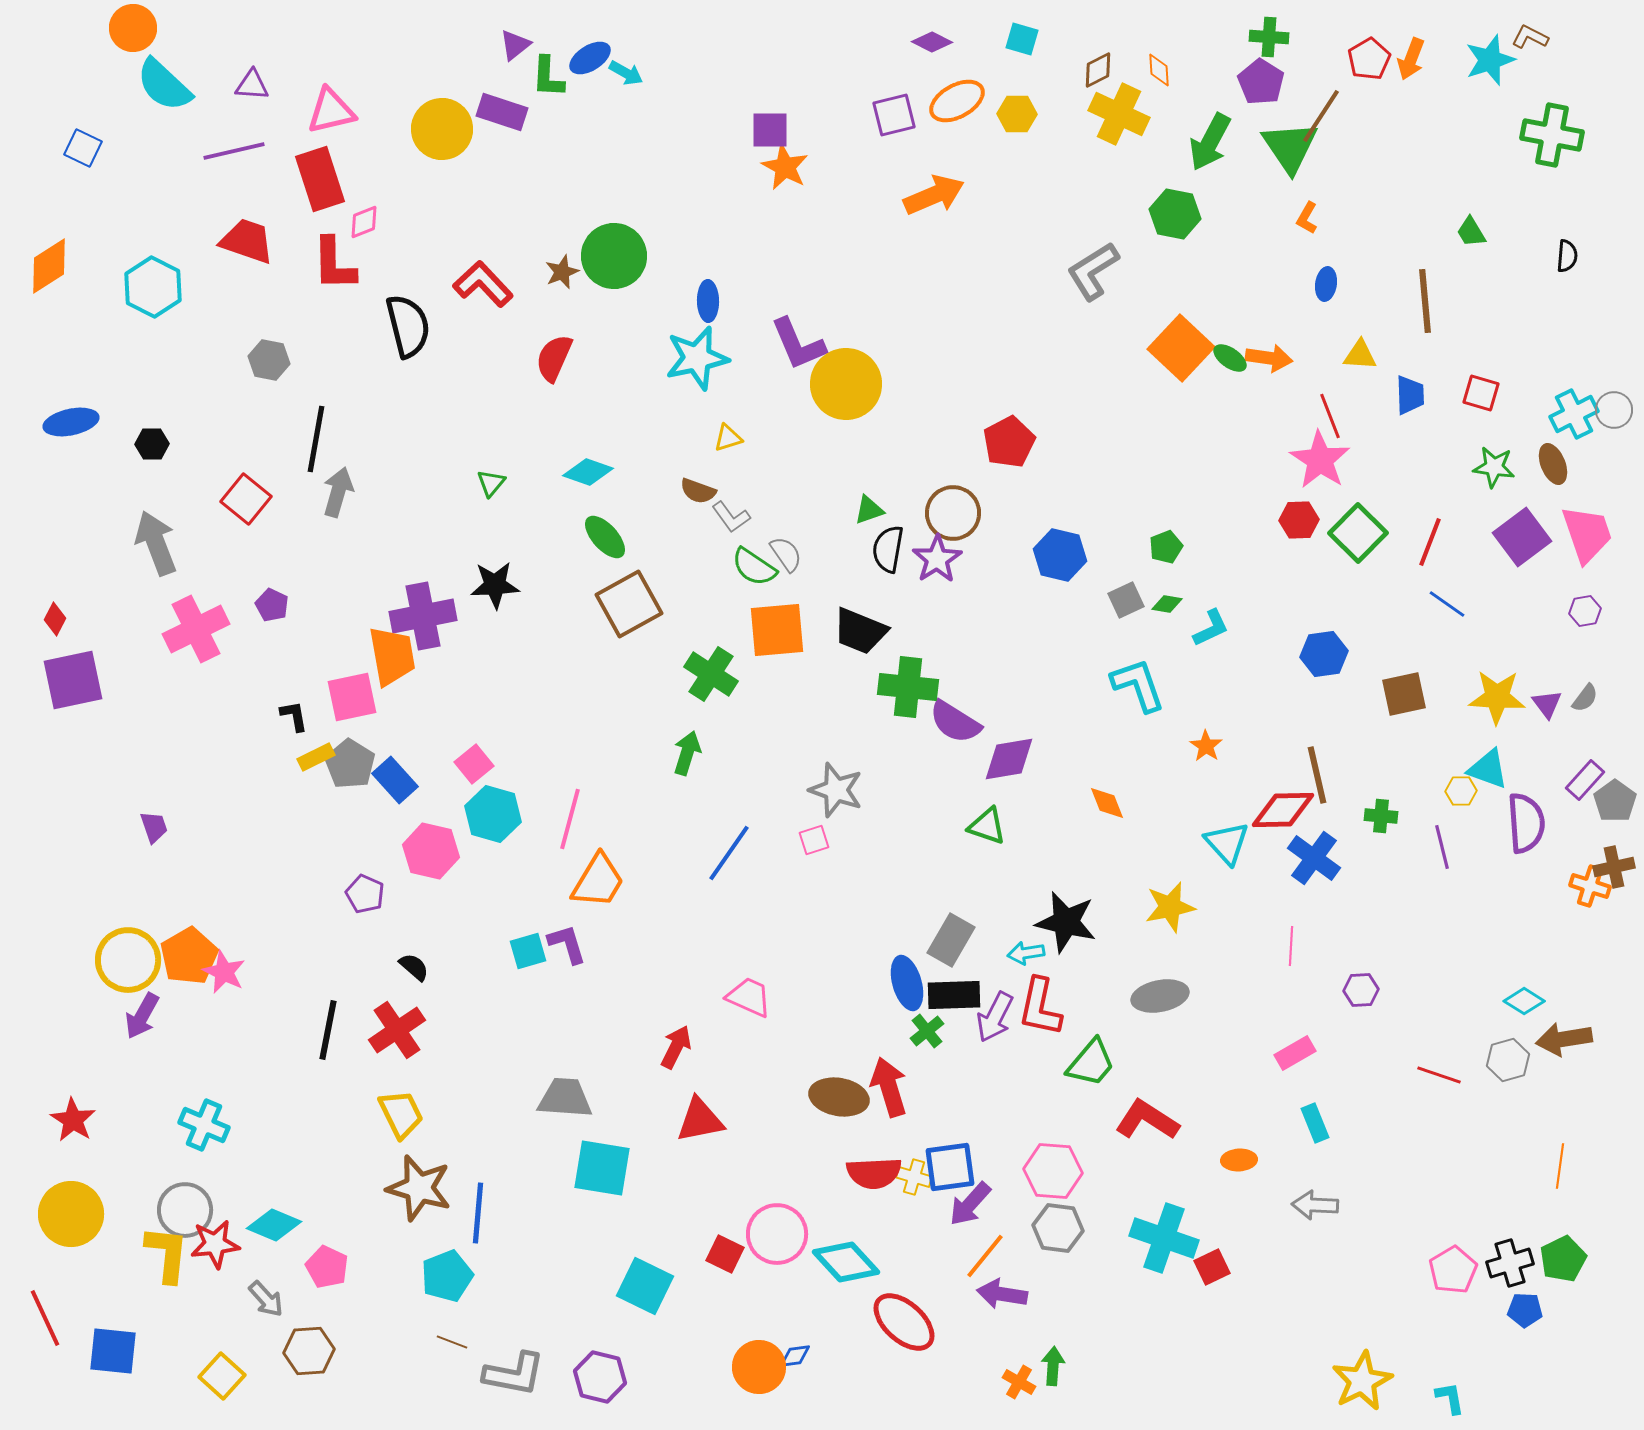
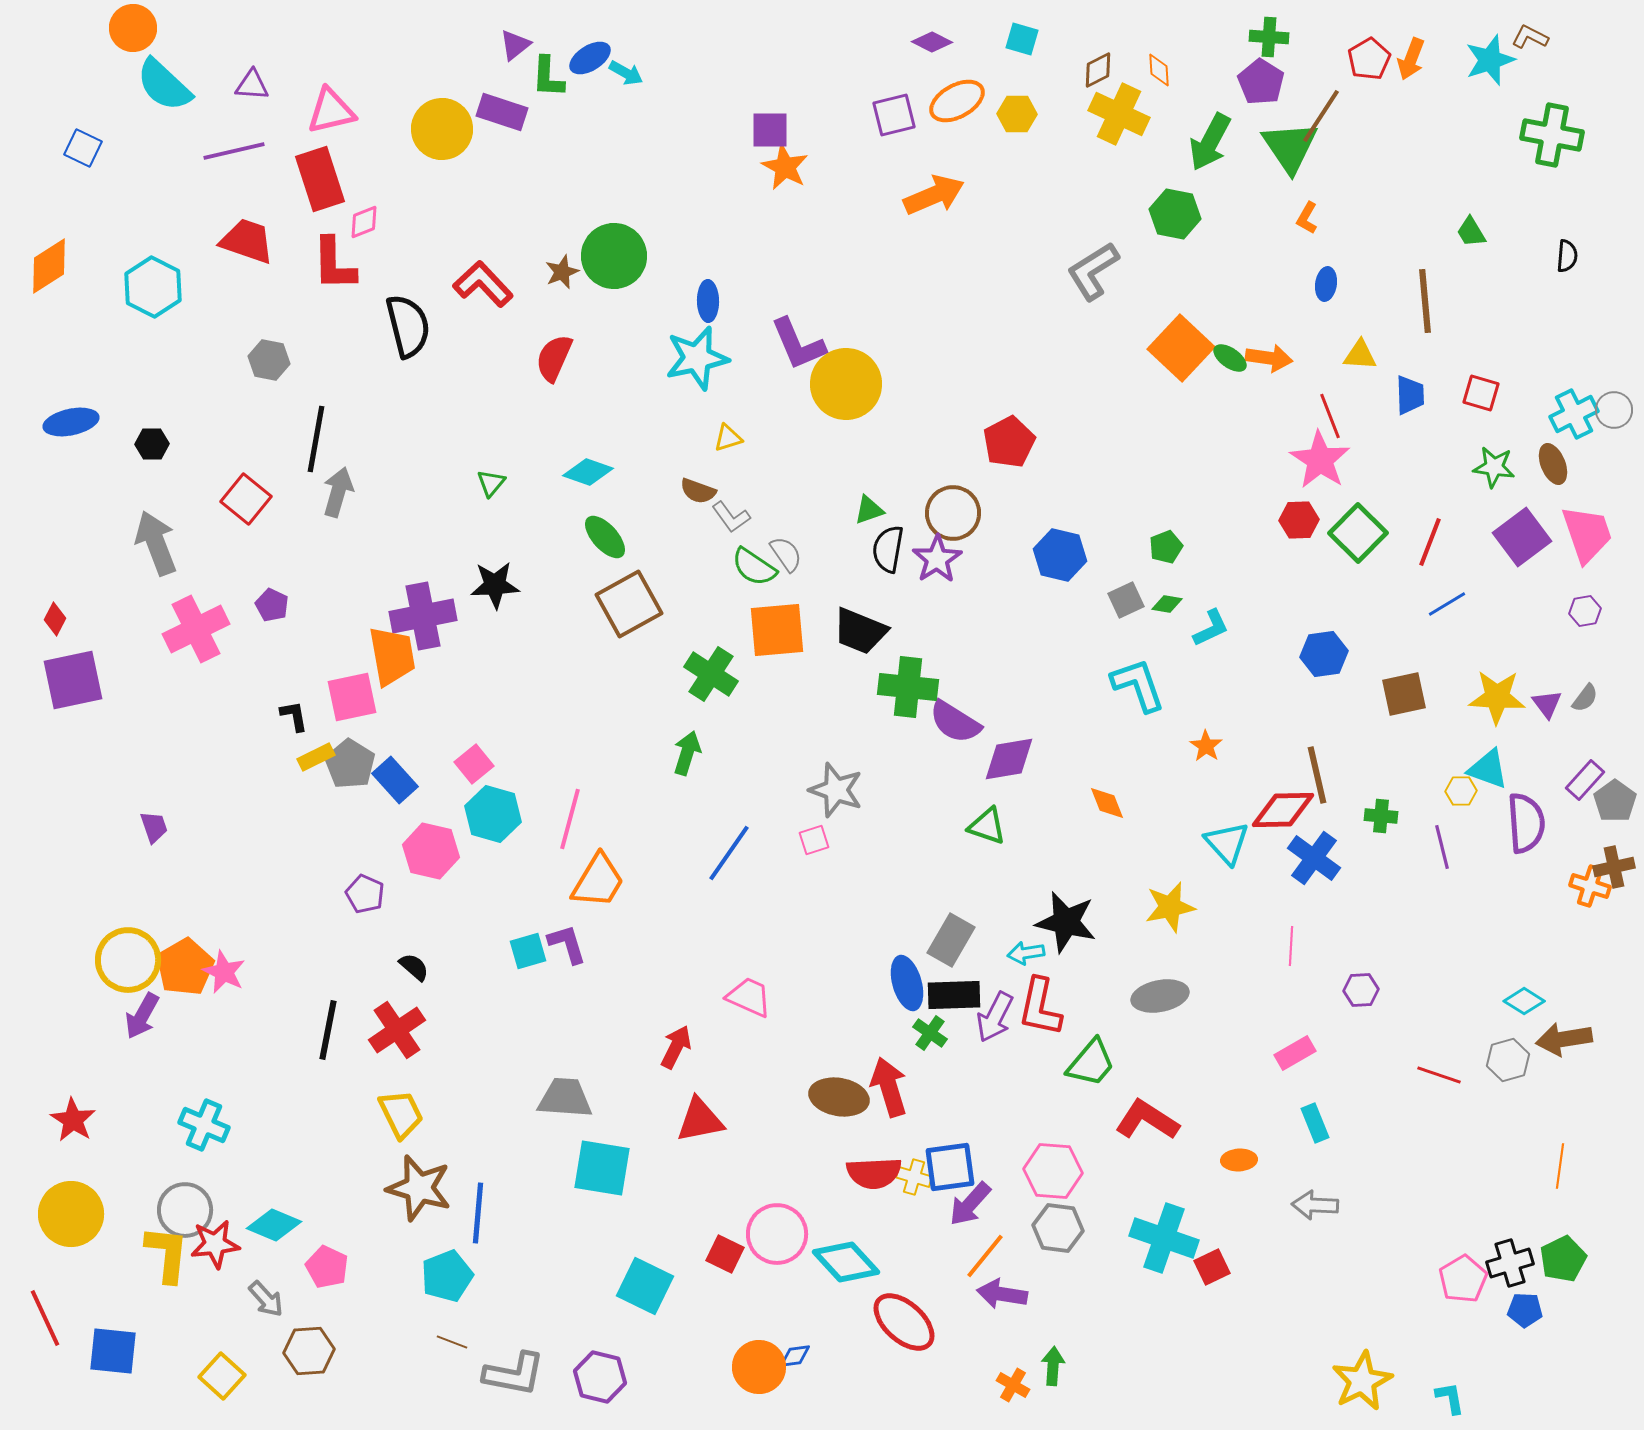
blue line at (1447, 604): rotated 66 degrees counterclockwise
orange pentagon at (189, 956): moved 4 px left, 11 px down
green cross at (927, 1031): moved 3 px right, 2 px down; rotated 16 degrees counterclockwise
pink pentagon at (1453, 1270): moved 10 px right, 9 px down
orange cross at (1019, 1382): moved 6 px left, 3 px down
